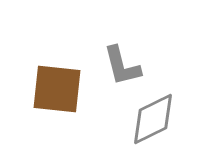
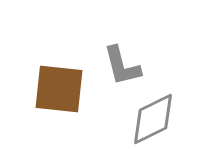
brown square: moved 2 px right
